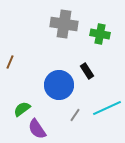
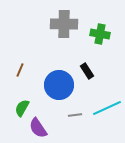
gray cross: rotated 8 degrees counterclockwise
brown line: moved 10 px right, 8 px down
green semicircle: moved 1 px up; rotated 24 degrees counterclockwise
gray line: rotated 48 degrees clockwise
purple semicircle: moved 1 px right, 1 px up
